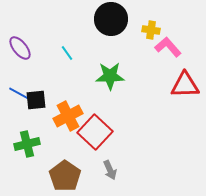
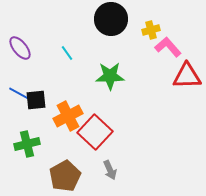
yellow cross: rotated 24 degrees counterclockwise
red triangle: moved 2 px right, 9 px up
brown pentagon: rotated 8 degrees clockwise
